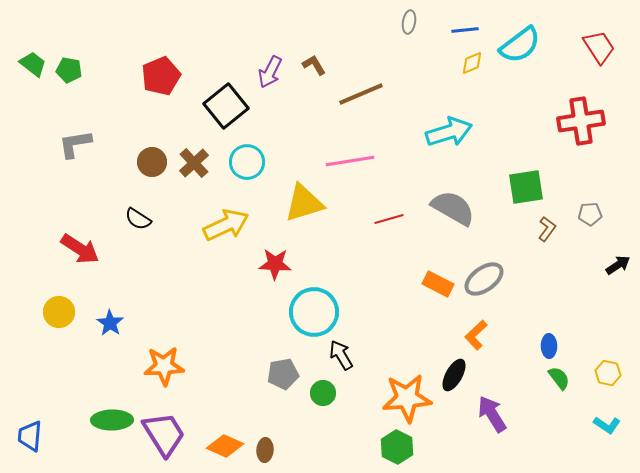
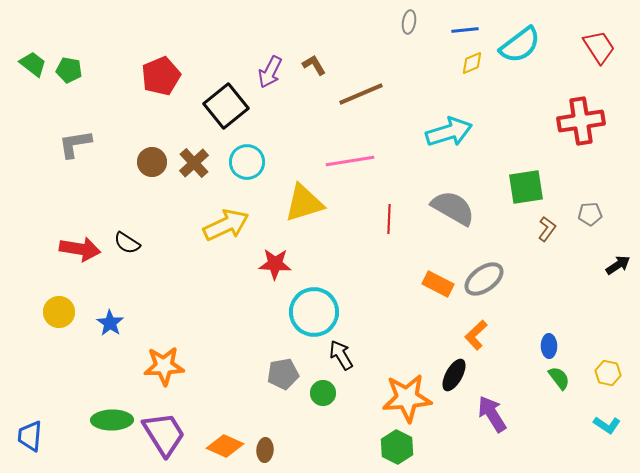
black semicircle at (138, 219): moved 11 px left, 24 px down
red line at (389, 219): rotated 72 degrees counterclockwise
red arrow at (80, 249): rotated 24 degrees counterclockwise
